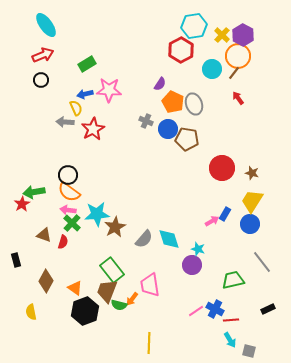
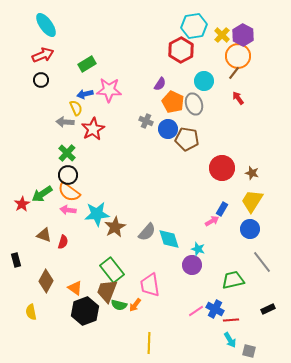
cyan circle at (212, 69): moved 8 px left, 12 px down
green arrow at (34, 192): moved 8 px right, 2 px down; rotated 25 degrees counterclockwise
blue rectangle at (225, 214): moved 3 px left, 5 px up
green cross at (72, 223): moved 5 px left, 70 px up
blue circle at (250, 224): moved 5 px down
gray semicircle at (144, 239): moved 3 px right, 7 px up
orange arrow at (132, 299): moved 3 px right, 6 px down
